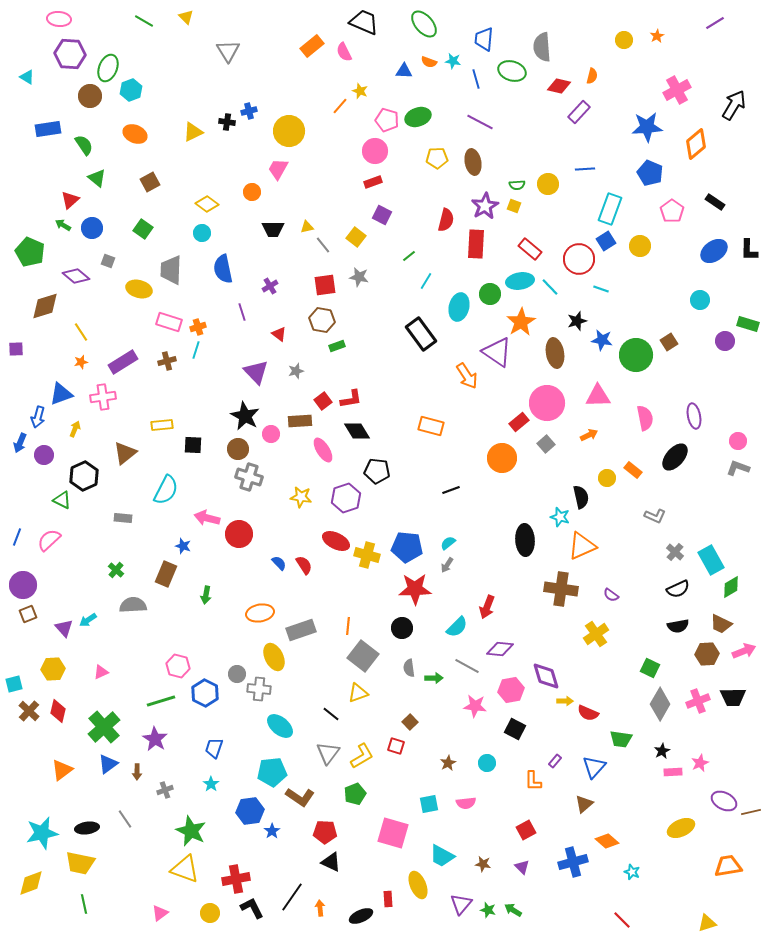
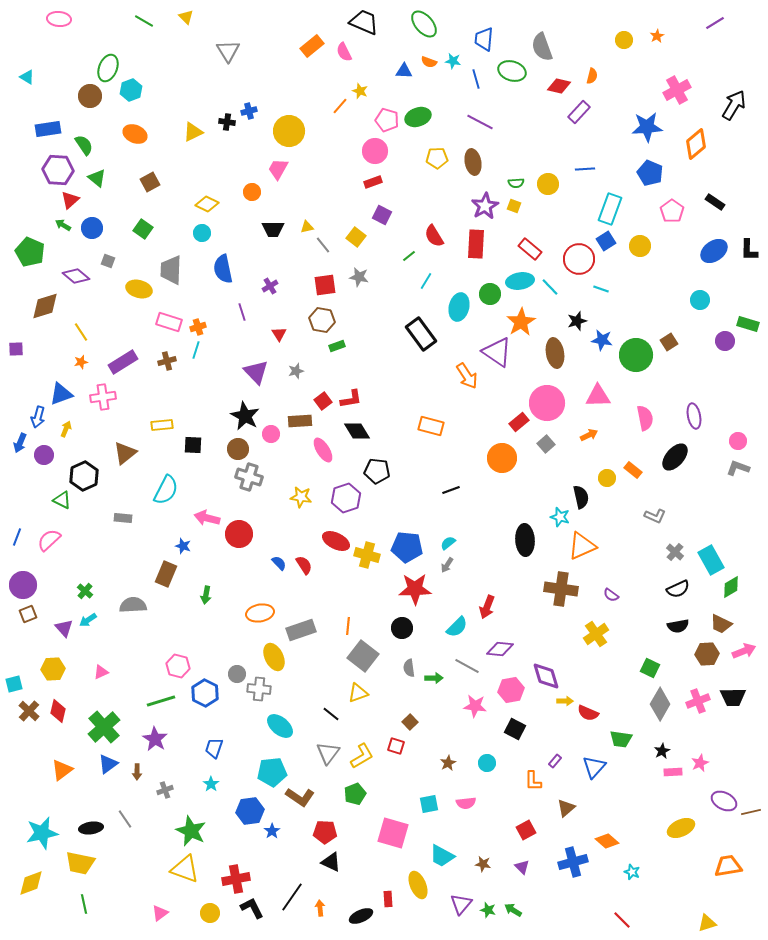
gray semicircle at (542, 47): rotated 16 degrees counterclockwise
purple hexagon at (70, 54): moved 12 px left, 116 px down
green semicircle at (517, 185): moved 1 px left, 2 px up
yellow diamond at (207, 204): rotated 10 degrees counterclockwise
red semicircle at (446, 220): moved 12 px left, 16 px down; rotated 135 degrees clockwise
red triangle at (279, 334): rotated 21 degrees clockwise
yellow arrow at (75, 429): moved 9 px left
green cross at (116, 570): moved 31 px left, 21 px down
brown triangle at (584, 804): moved 18 px left, 4 px down
black ellipse at (87, 828): moved 4 px right
